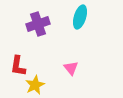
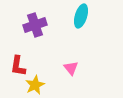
cyan ellipse: moved 1 px right, 1 px up
purple cross: moved 3 px left, 1 px down
